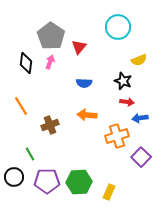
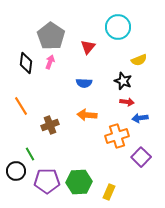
red triangle: moved 9 px right
black circle: moved 2 px right, 6 px up
